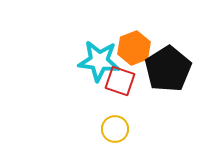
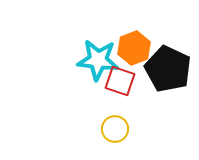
cyan star: moved 1 px left, 1 px up
black pentagon: rotated 15 degrees counterclockwise
